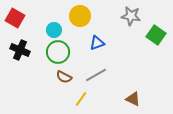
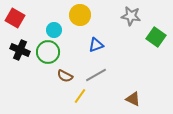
yellow circle: moved 1 px up
green square: moved 2 px down
blue triangle: moved 1 px left, 2 px down
green circle: moved 10 px left
brown semicircle: moved 1 px right, 1 px up
yellow line: moved 1 px left, 3 px up
